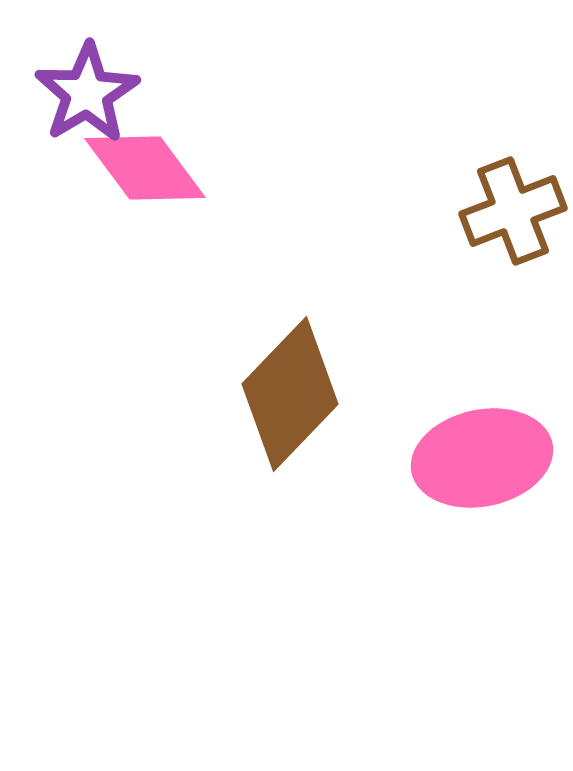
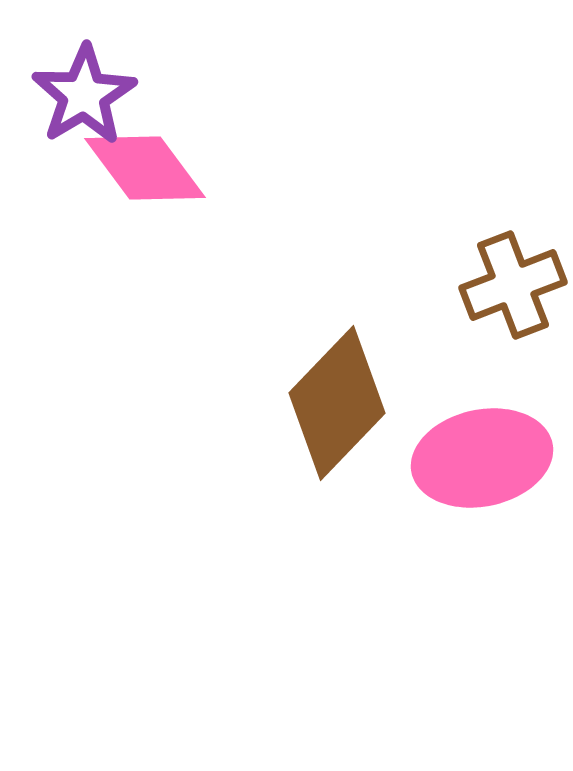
purple star: moved 3 px left, 2 px down
brown cross: moved 74 px down
brown diamond: moved 47 px right, 9 px down
